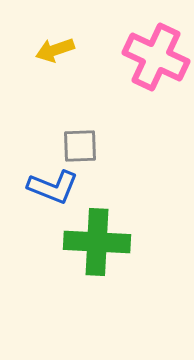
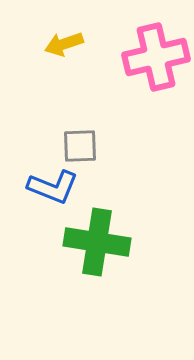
yellow arrow: moved 9 px right, 6 px up
pink cross: rotated 38 degrees counterclockwise
green cross: rotated 6 degrees clockwise
